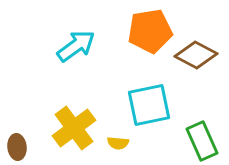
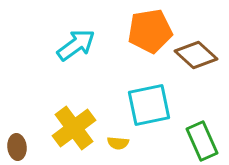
cyan arrow: moved 1 px up
brown diamond: rotated 15 degrees clockwise
